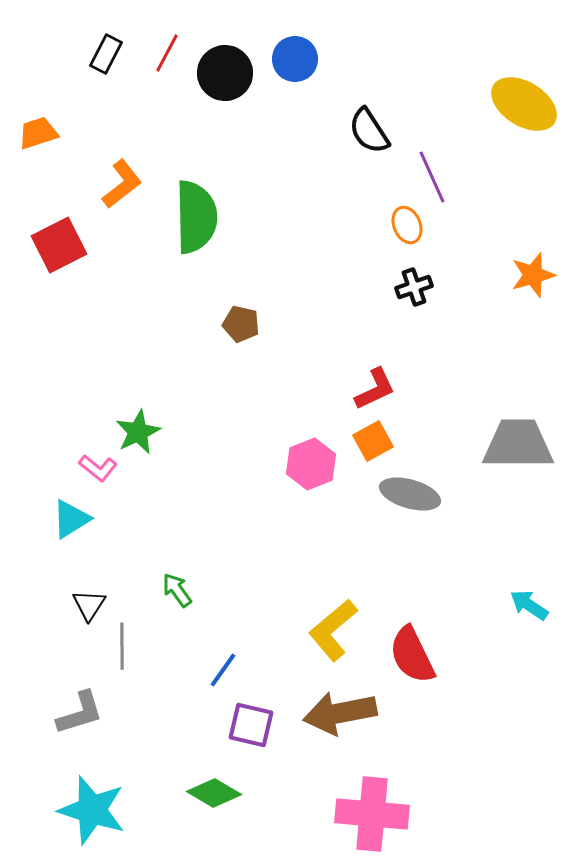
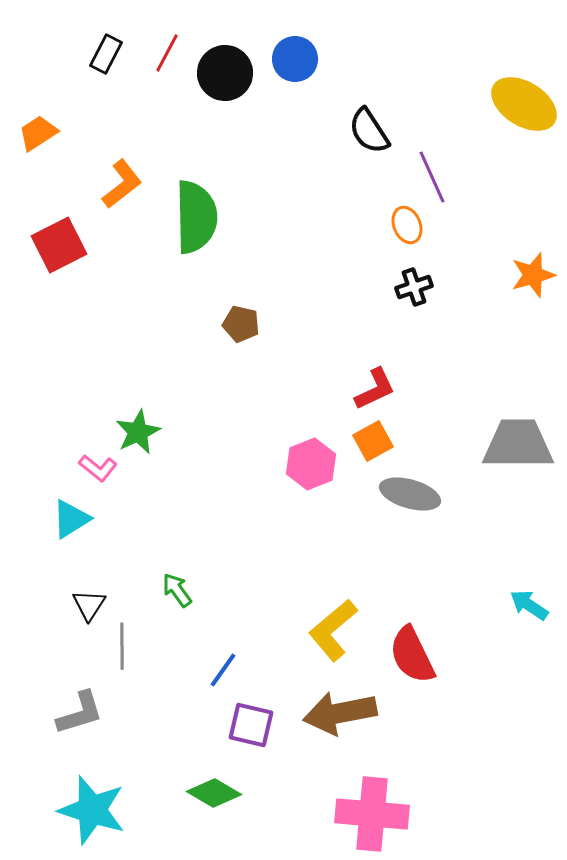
orange trapezoid: rotated 15 degrees counterclockwise
